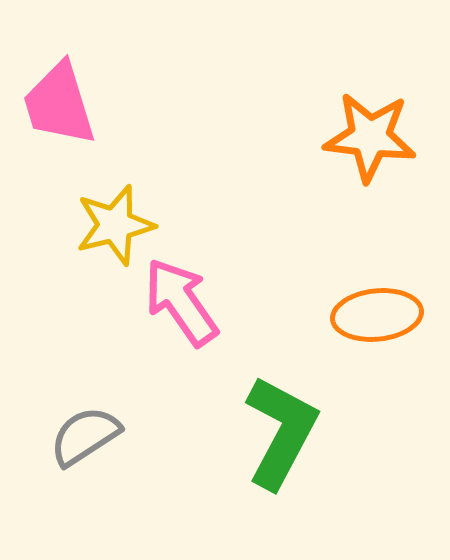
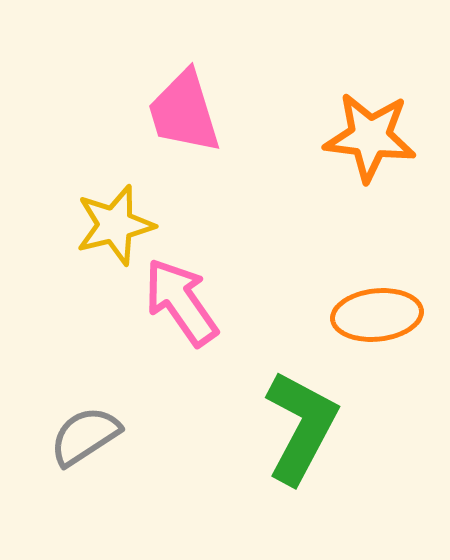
pink trapezoid: moved 125 px right, 8 px down
green L-shape: moved 20 px right, 5 px up
